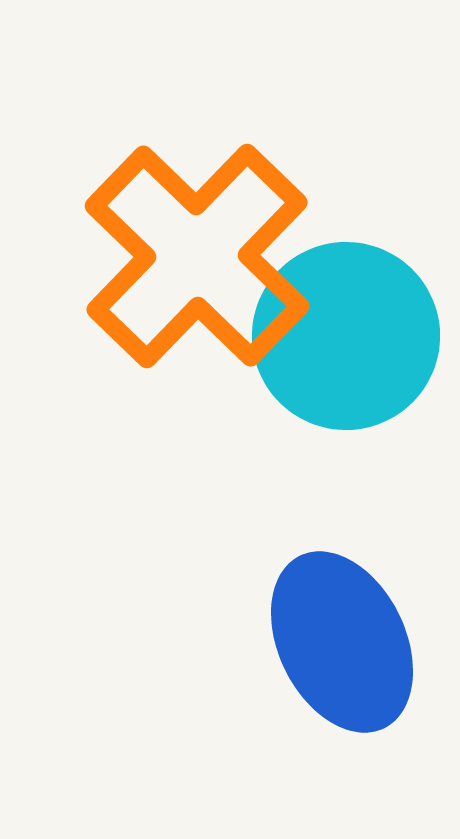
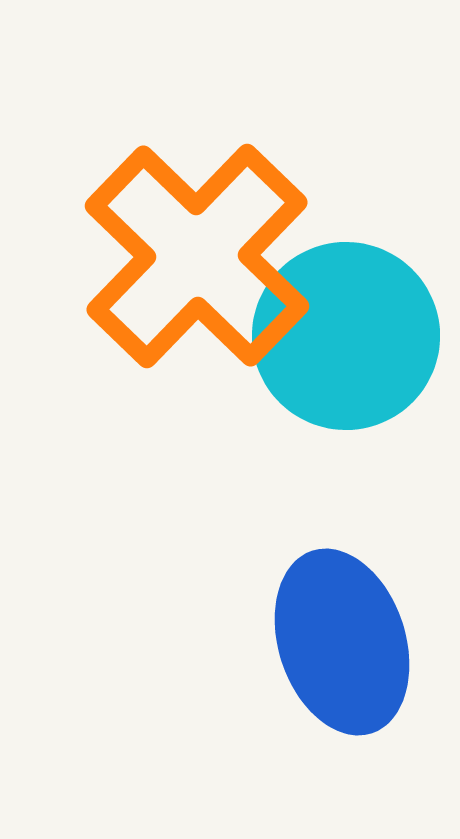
blue ellipse: rotated 8 degrees clockwise
